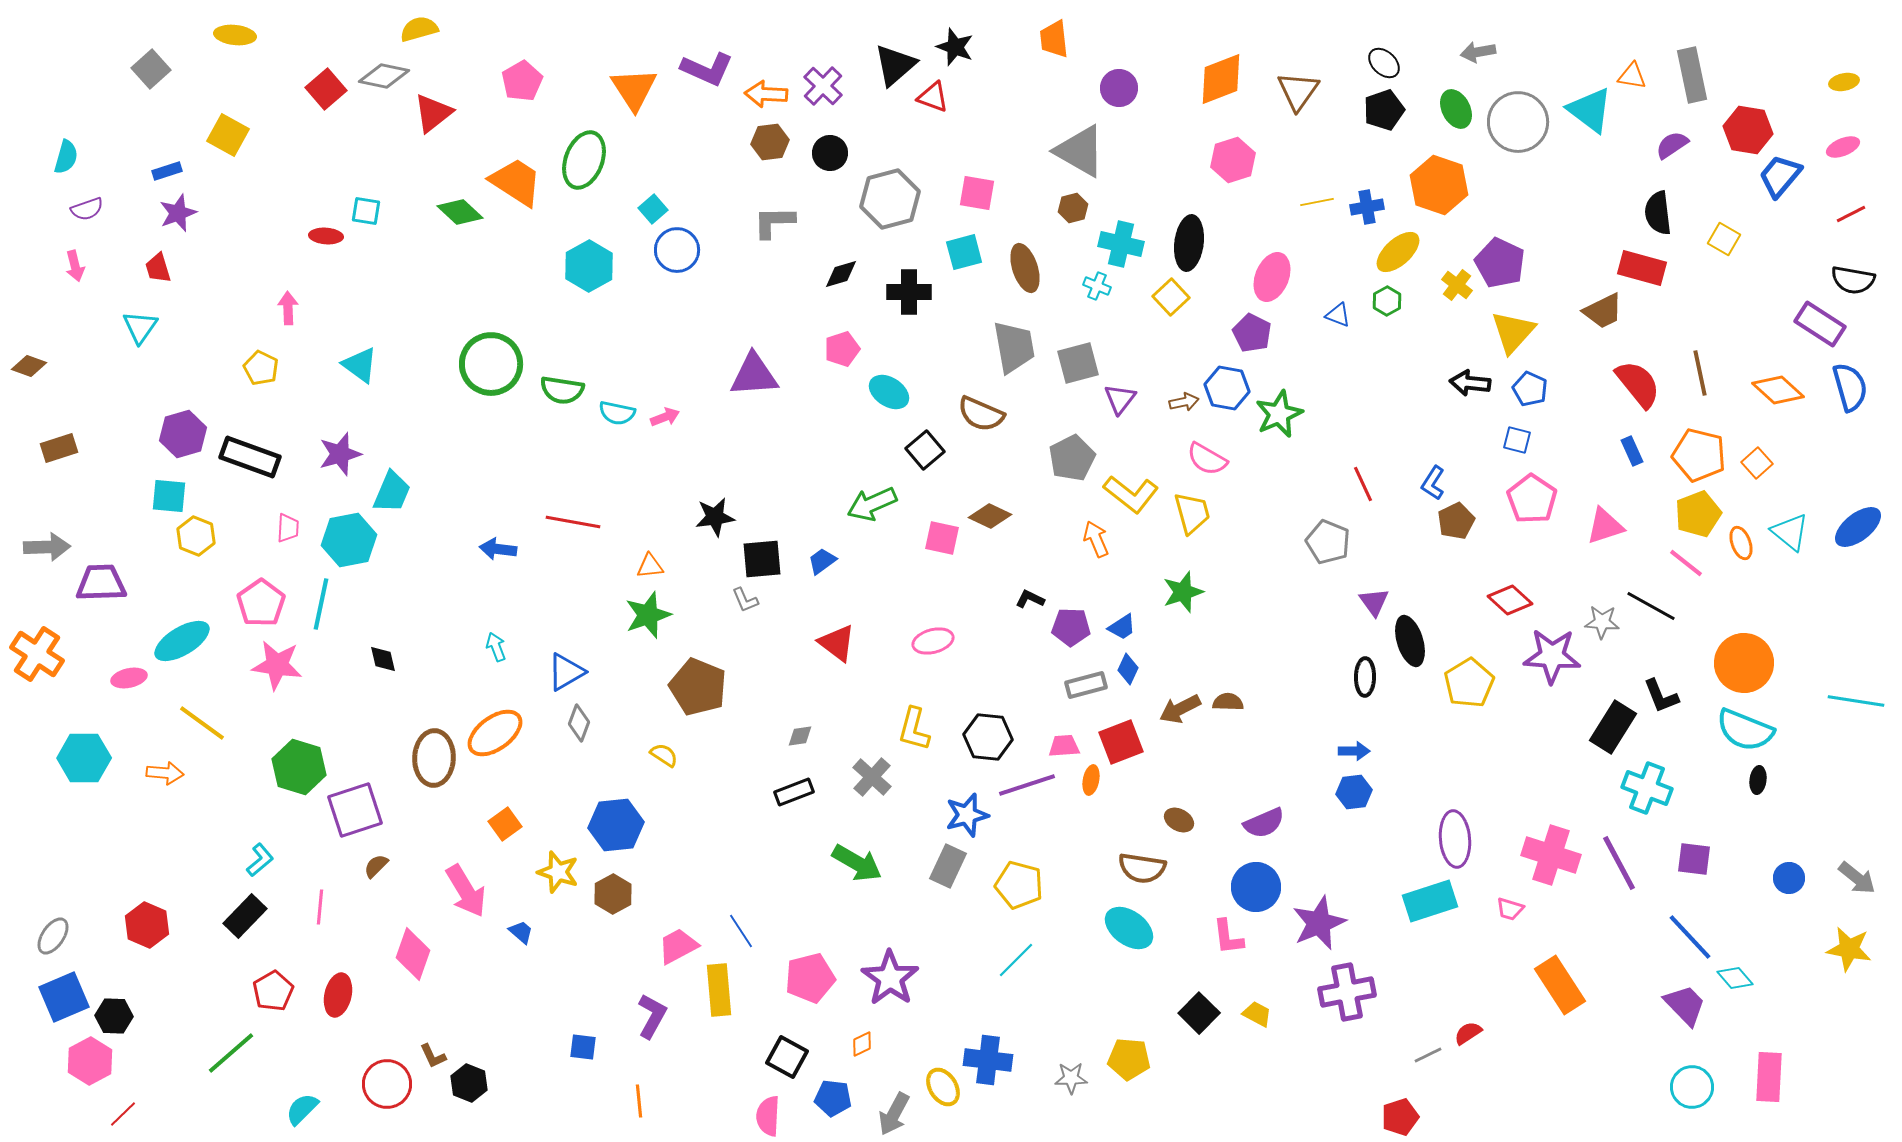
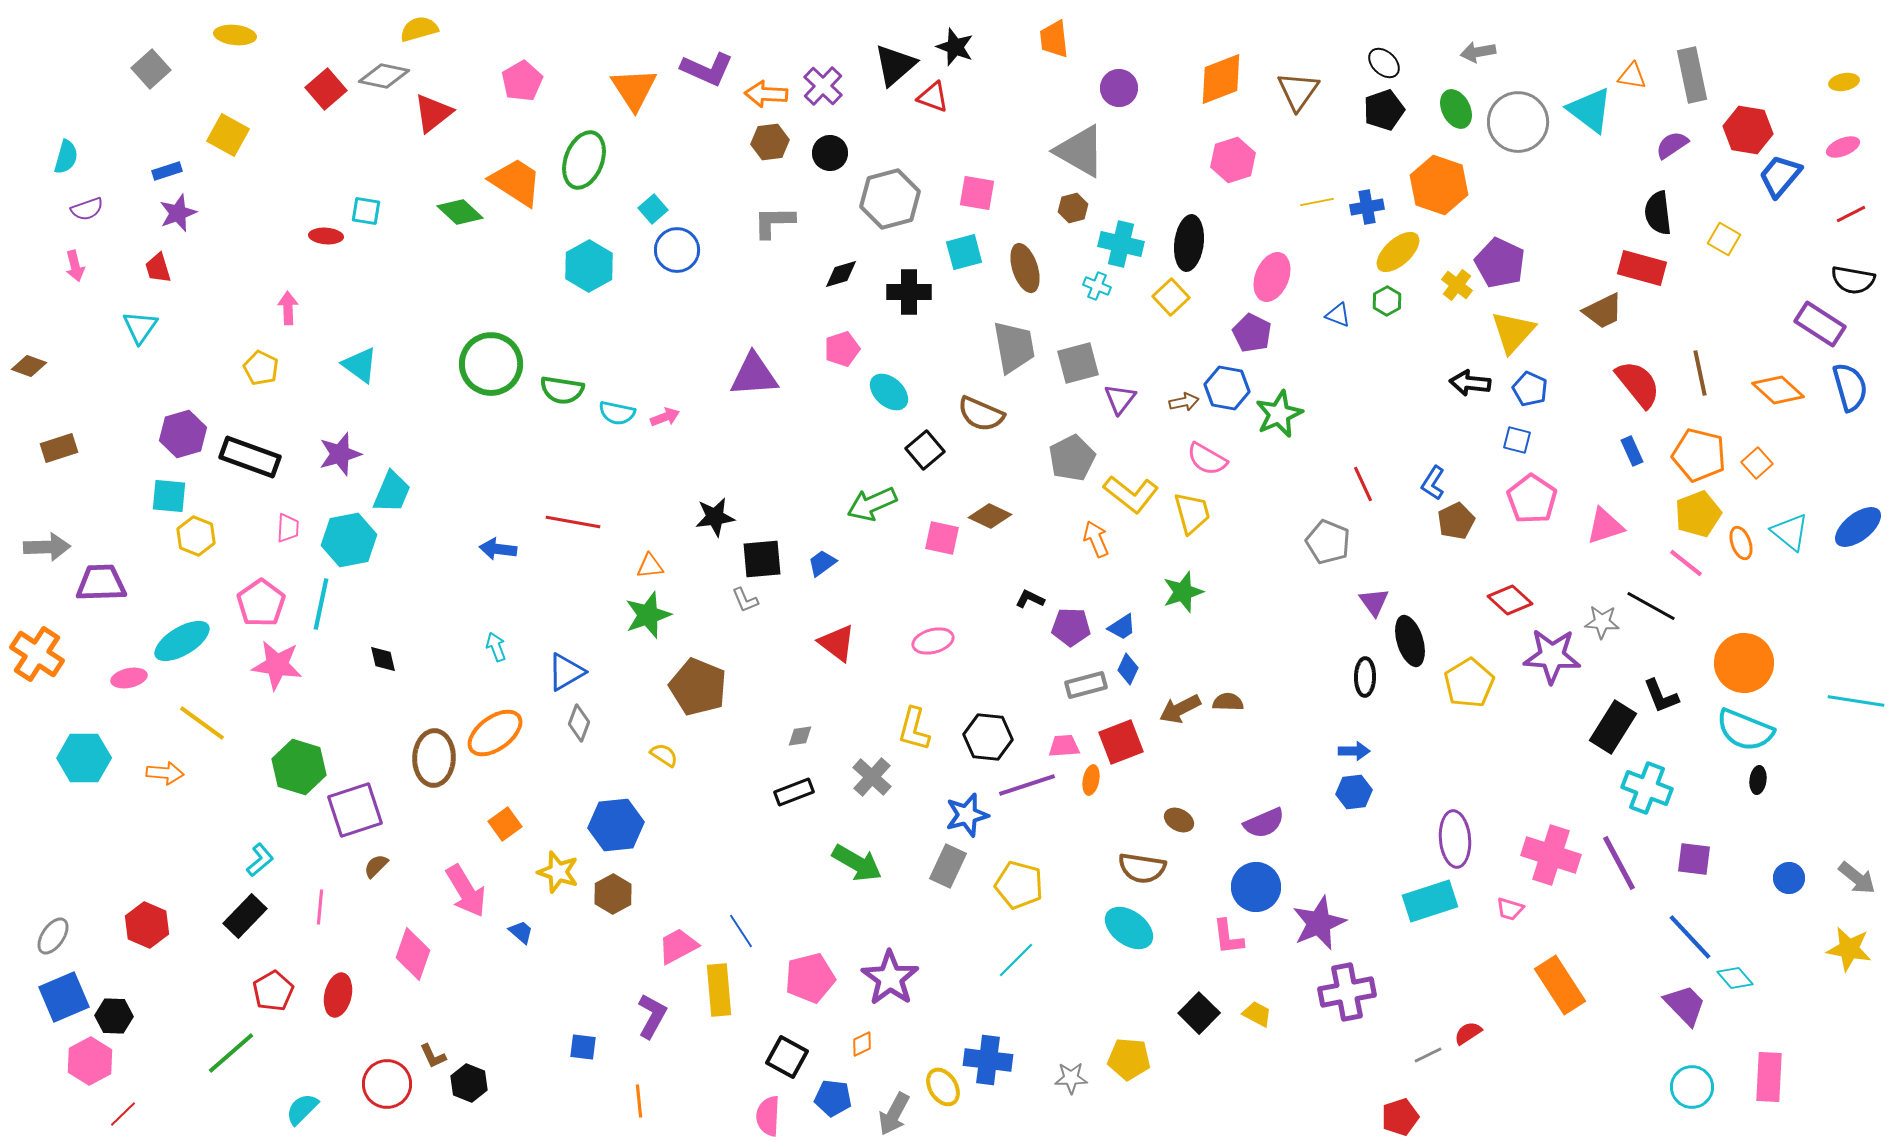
cyan ellipse at (889, 392): rotated 9 degrees clockwise
blue trapezoid at (822, 561): moved 2 px down
